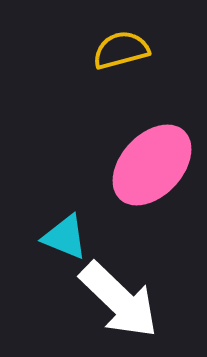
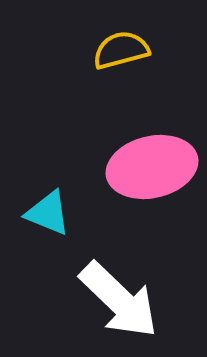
pink ellipse: moved 2 px down; rotated 34 degrees clockwise
cyan triangle: moved 17 px left, 24 px up
